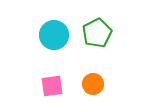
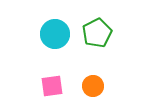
cyan circle: moved 1 px right, 1 px up
orange circle: moved 2 px down
